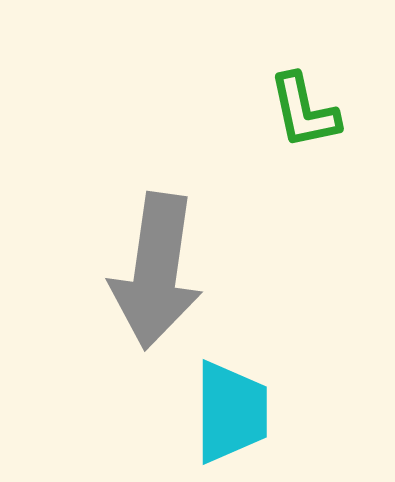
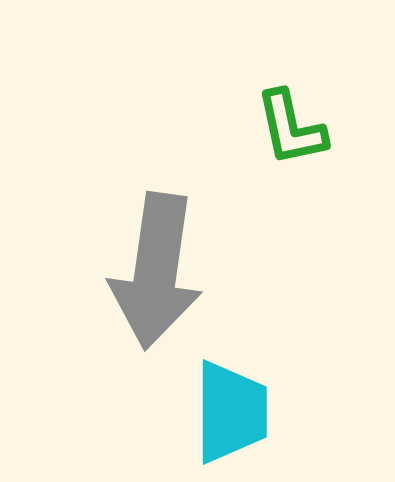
green L-shape: moved 13 px left, 17 px down
